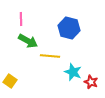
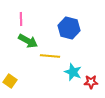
red star: rotated 24 degrees counterclockwise
